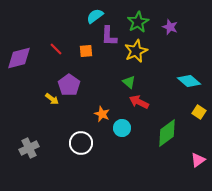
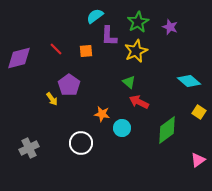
yellow arrow: rotated 16 degrees clockwise
orange star: rotated 14 degrees counterclockwise
green diamond: moved 3 px up
